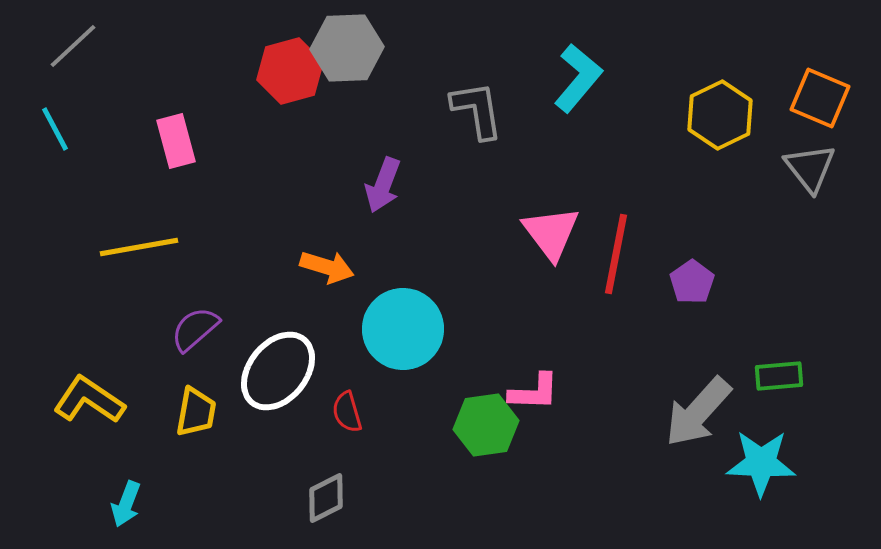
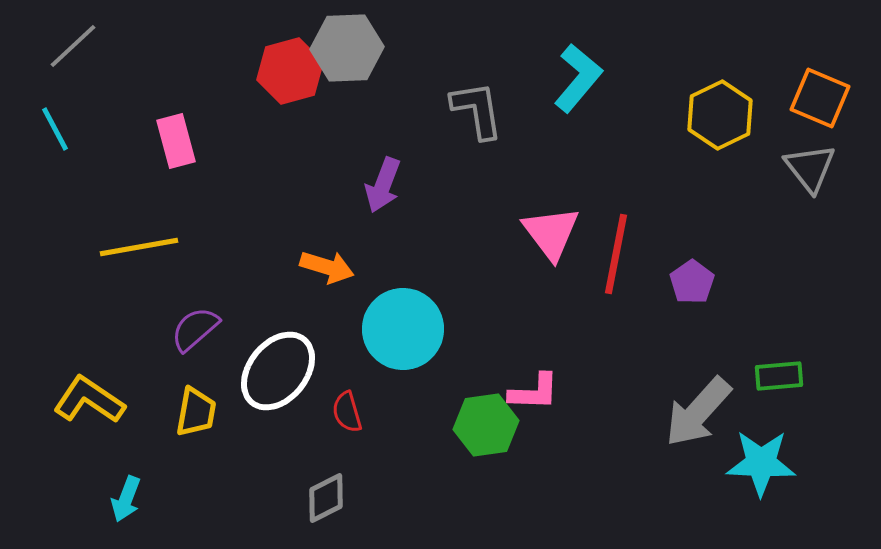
cyan arrow: moved 5 px up
